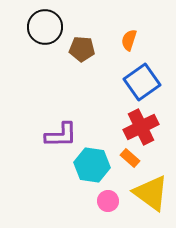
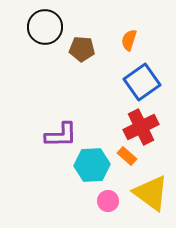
orange rectangle: moved 3 px left, 2 px up
cyan hexagon: rotated 12 degrees counterclockwise
